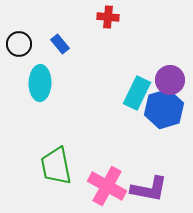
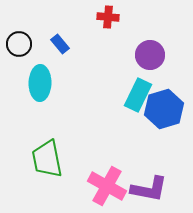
purple circle: moved 20 px left, 25 px up
cyan rectangle: moved 1 px right, 2 px down
green trapezoid: moved 9 px left, 7 px up
